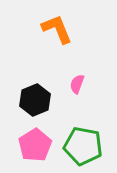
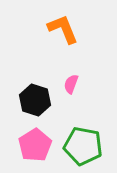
orange L-shape: moved 6 px right
pink semicircle: moved 6 px left
black hexagon: rotated 20 degrees counterclockwise
